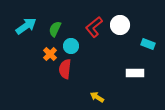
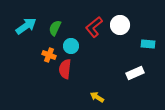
green semicircle: moved 1 px up
cyan rectangle: rotated 16 degrees counterclockwise
orange cross: moved 1 px left, 1 px down; rotated 24 degrees counterclockwise
white rectangle: rotated 24 degrees counterclockwise
